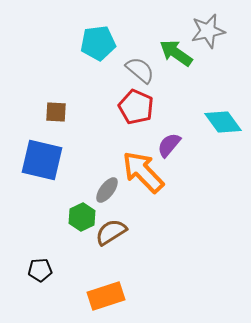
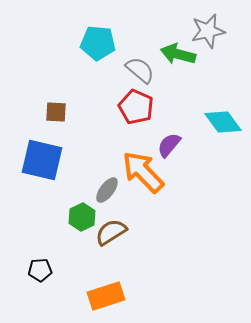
cyan pentagon: rotated 12 degrees clockwise
green arrow: moved 2 px right, 1 px down; rotated 20 degrees counterclockwise
